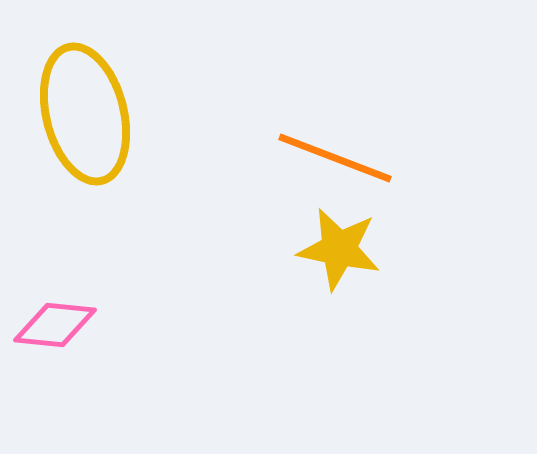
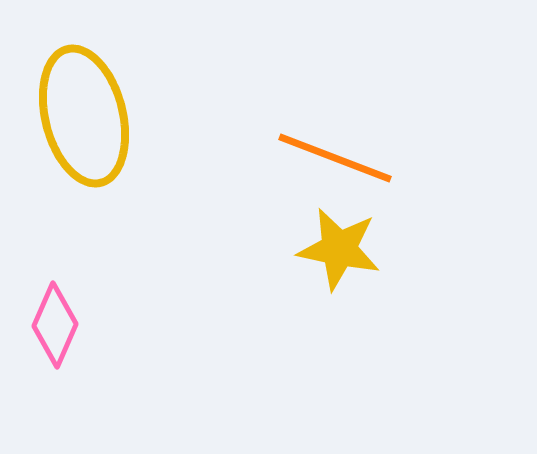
yellow ellipse: moved 1 px left, 2 px down
pink diamond: rotated 72 degrees counterclockwise
